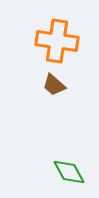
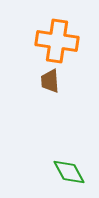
brown trapezoid: moved 4 px left, 4 px up; rotated 45 degrees clockwise
